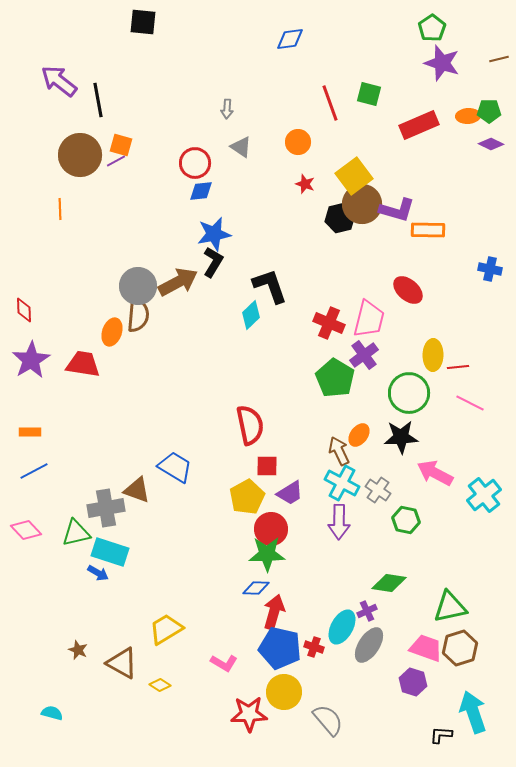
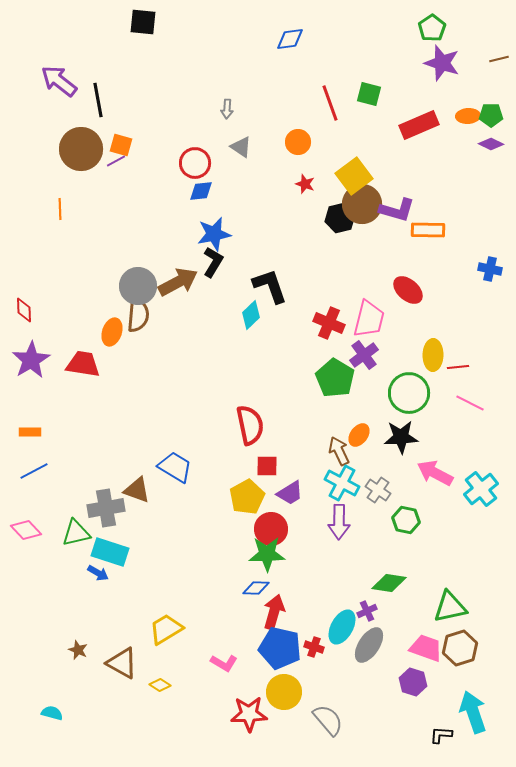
green pentagon at (489, 111): moved 2 px right, 4 px down
brown circle at (80, 155): moved 1 px right, 6 px up
cyan cross at (484, 495): moved 3 px left, 6 px up
